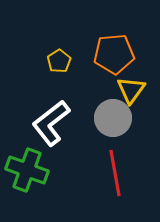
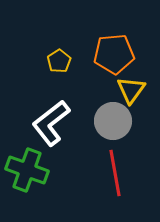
gray circle: moved 3 px down
